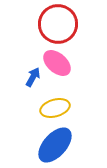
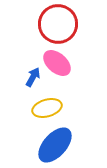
yellow ellipse: moved 8 px left
